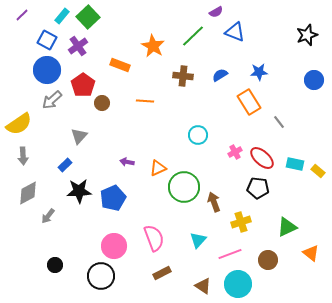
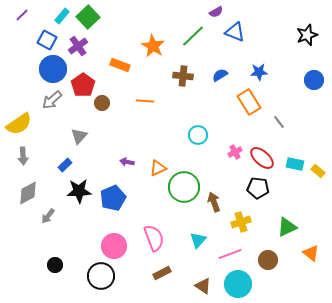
blue circle at (47, 70): moved 6 px right, 1 px up
